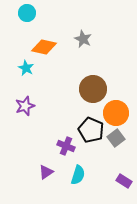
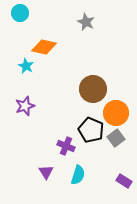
cyan circle: moved 7 px left
gray star: moved 3 px right, 17 px up
cyan star: moved 2 px up
purple triangle: rotated 28 degrees counterclockwise
